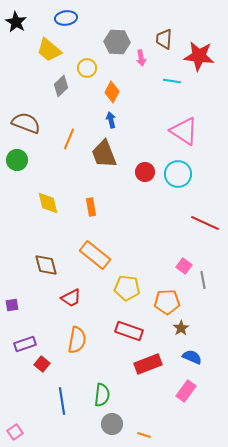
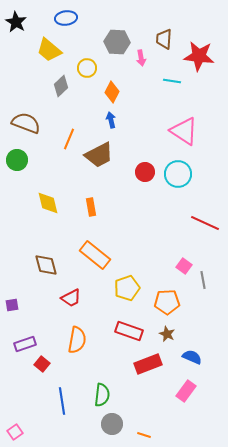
brown trapezoid at (104, 154): moved 5 px left, 1 px down; rotated 96 degrees counterclockwise
yellow pentagon at (127, 288): rotated 25 degrees counterclockwise
brown star at (181, 328): moved 14 px left, 6 px down; rotated 14 degrees counterclockwise
